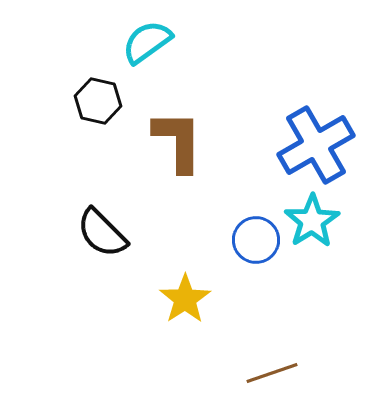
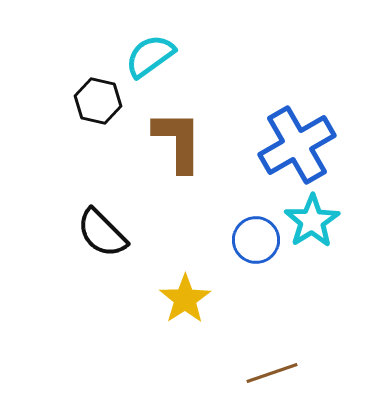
cyan semicircle: moved 3 px right, 14 px down
blue cross: moved 19 px left
